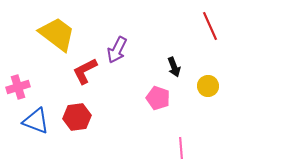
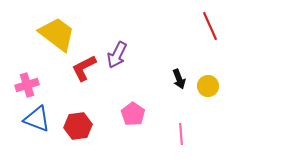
purple arrow: moved 5 px down
black arrow: moved 5 px right, 12 px down
red L-shape: moved 1 px left, 3 px up
pink cross: moved 9 px right, 2 px up
pink pentagon: moved 25 px left, 16 px down; rotated 15 degrees clockwise
red hexagon: moved 1 px right, 9 px down
blue triangle: moved 1 px right, 2 px up
pink line: moved 14 px up
